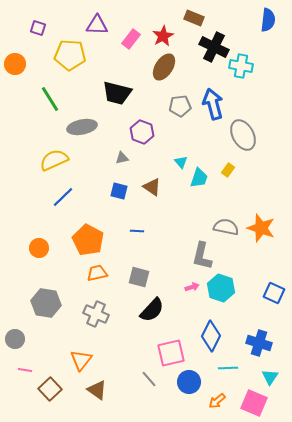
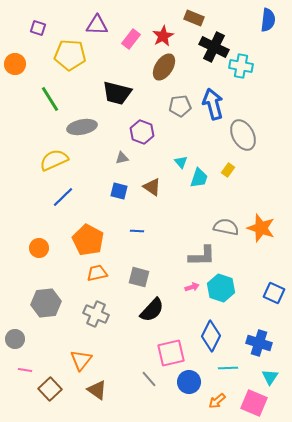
gray L-shape at (202, 256): rotated 104 degrees counterclockwise
gray hexagon at (46, 303): rotated 16 degrees counterclockwise
